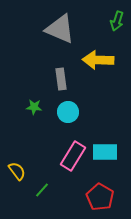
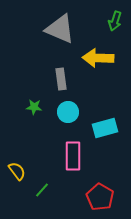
green arrow: moved 2 px left
yellow arrow: moved 2 px up
cyan rectangle: moved 24 px up; rotated 15 degrees counterclockwise
pink rectangle: rotated 32 degrees counterclockwise
